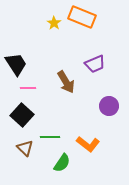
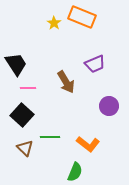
green semicircle: moved 13 px right, 9 px down; rotated 12 degrees counterclockwise
